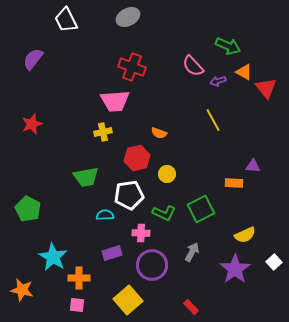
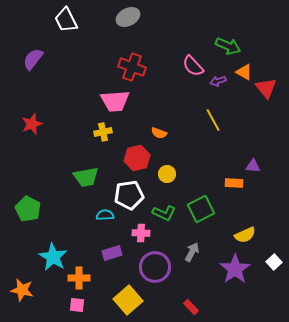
purple circle: moved 3 px right, 2 px down
